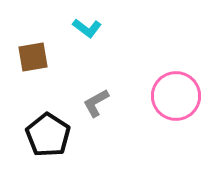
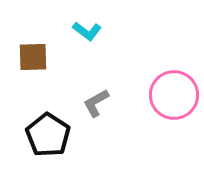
cyan L-shape: moved 3 px down
brown square: rotated 8 degrees clockwise
pink circle: moved 2 px left, 1 px up
